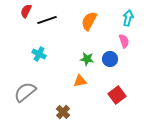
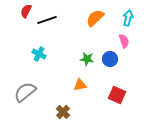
orange semicircle: moved 6 px right, 3 px up; rotated 18 degrees clockwise
orange triangle: moved 4 px down
red square: rotated 30 degrees counterclockwise
